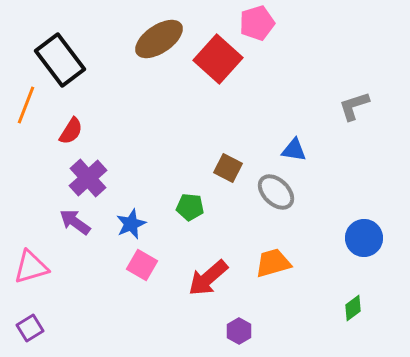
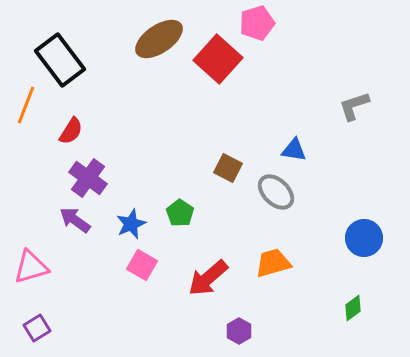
purple cross: rotated 12 degrees counterclockwise
green pentagon: moved 10 px left, 6 px down; rotated 28 degrees clockwise
purple arrow: moved 2 px up
purple square: moved 7 px right
